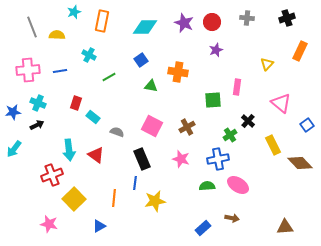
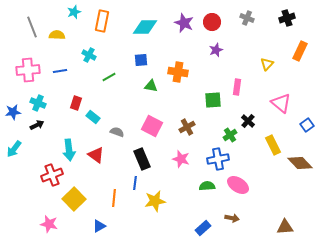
gray cross at (247, 18): rotated 16 degrees clockwise
blue square at (141, 60): rotated 32 degrees clockwise
